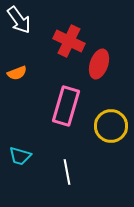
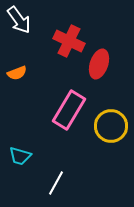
pink rectangle: moved 3 px right, 4 px down; rotated 15 degrees clockwise
white line: moved 11 px left, 11 px down; rotated 40 degrees clockwise
